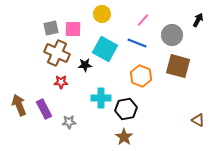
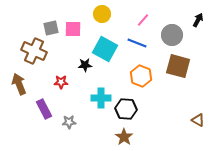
brown cross: moved 23 px left, 2 px up
brown arrow: moved 21 px up
black hexagon: rotated 15 degrees clockwise
